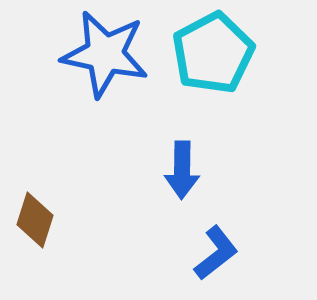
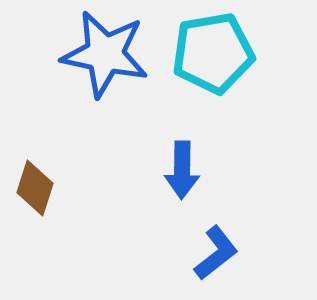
cyan pentagon: rotated 18 degrees clockwise
brown diamond: moved 32 px up
